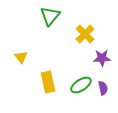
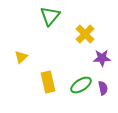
yellow triangle: rotated 24 degrees clockwise
